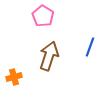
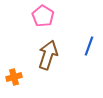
blue line: moved 1 px left, 1 px up
brown arrow: moved 1 px left, 1 px up
